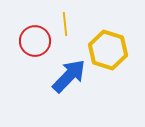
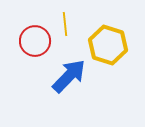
yellow hexagon: moved 5 px up
